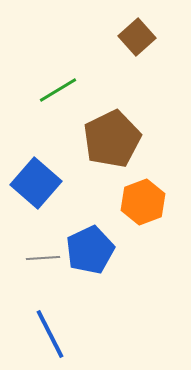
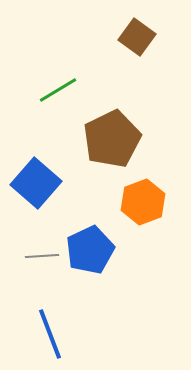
brown square: rotated 12 degrees counterclockwise
gray line: moved 1 px left, 2 px up
blue line: rotated 6 degrees clockwise
